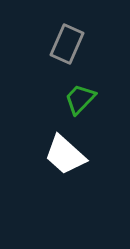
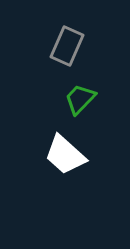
gray rectangle: moved 2 px down
